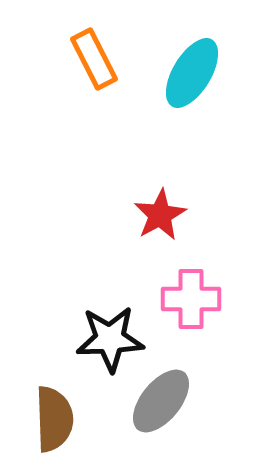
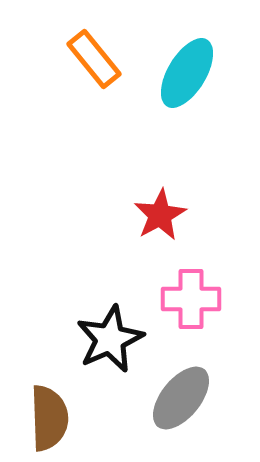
orange rectangle: rotated 12 degrees counterclockwise
cyan ellipse: moved 5 px left
black star: rotated 22 degrees counterclockwise
gray ellipse: moved 20 px right, 3 px up
brown semicircle: moved 5 px left, 1 px up
